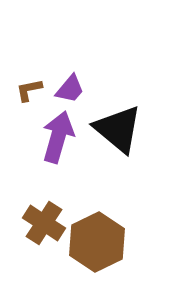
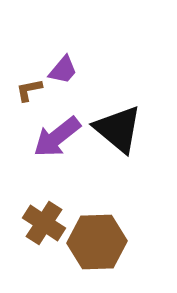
purple trapezoid: moved 7 px left, 19 px up
purple arrow: moved 1 px left; rotated 144 degrees counterclockwise
brown hexagon: rotated 24 degrees clockwise
